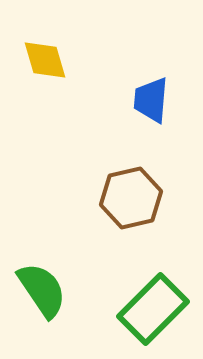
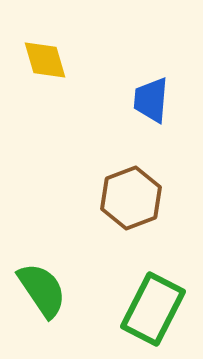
brown hexagon: rotated 8 degrees counterclockwise
green rectangle: rotated 18 degrees counterclockwise
